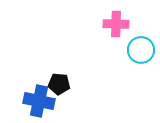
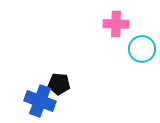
cyan circle: moved 1 px right, 1 px up
blue cross: moved 1 px right; rotated 8 degrees clockwise
